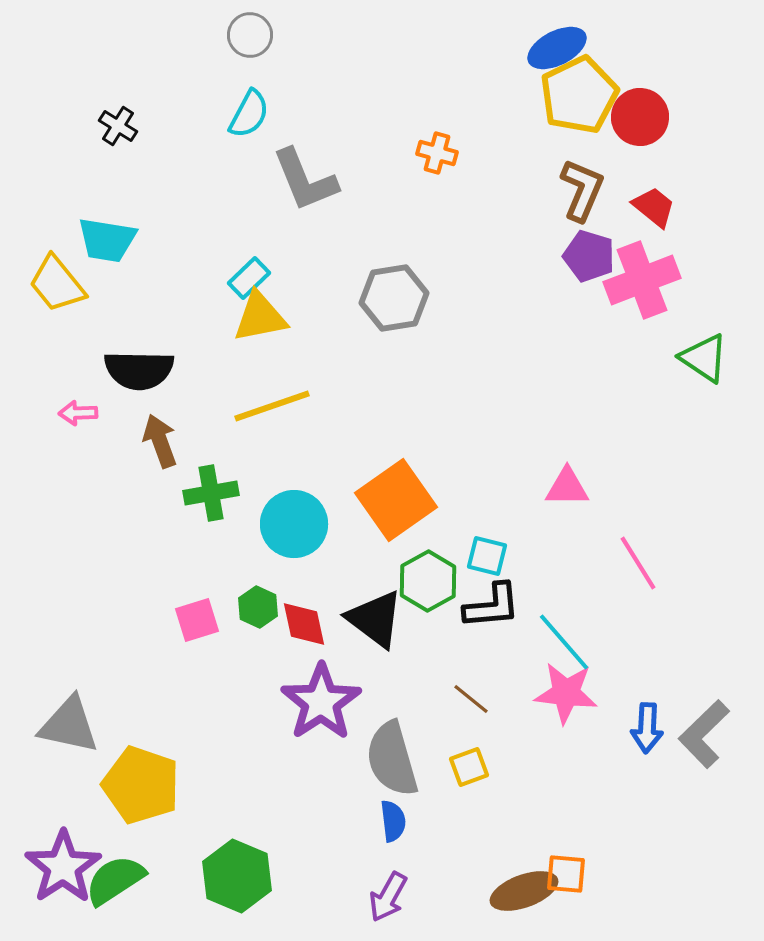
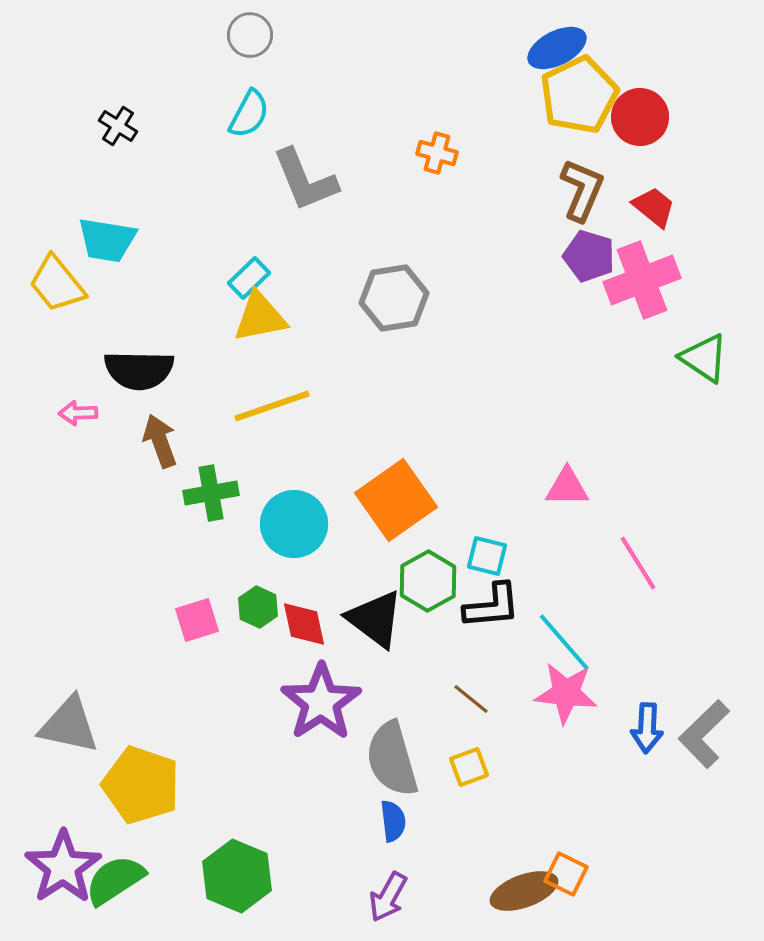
orange square at (566, 874): rotated 21 degrees clockwise
